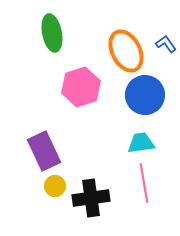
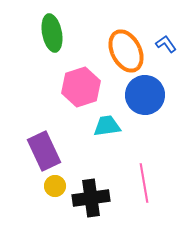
cyan trapezoid: moved 34 px left, 17 px up
